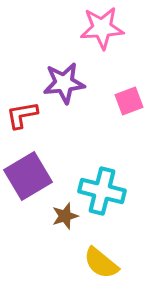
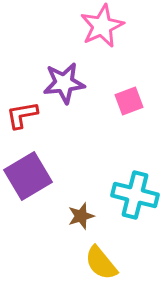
pink star: moved 2 px up; rotated 21 degrees counterclockwise
cyan cross: moved 33 px right, 4 px down
brown star: moved 16 px right
yellow semicircle: rotated 12 degrees clockwise
